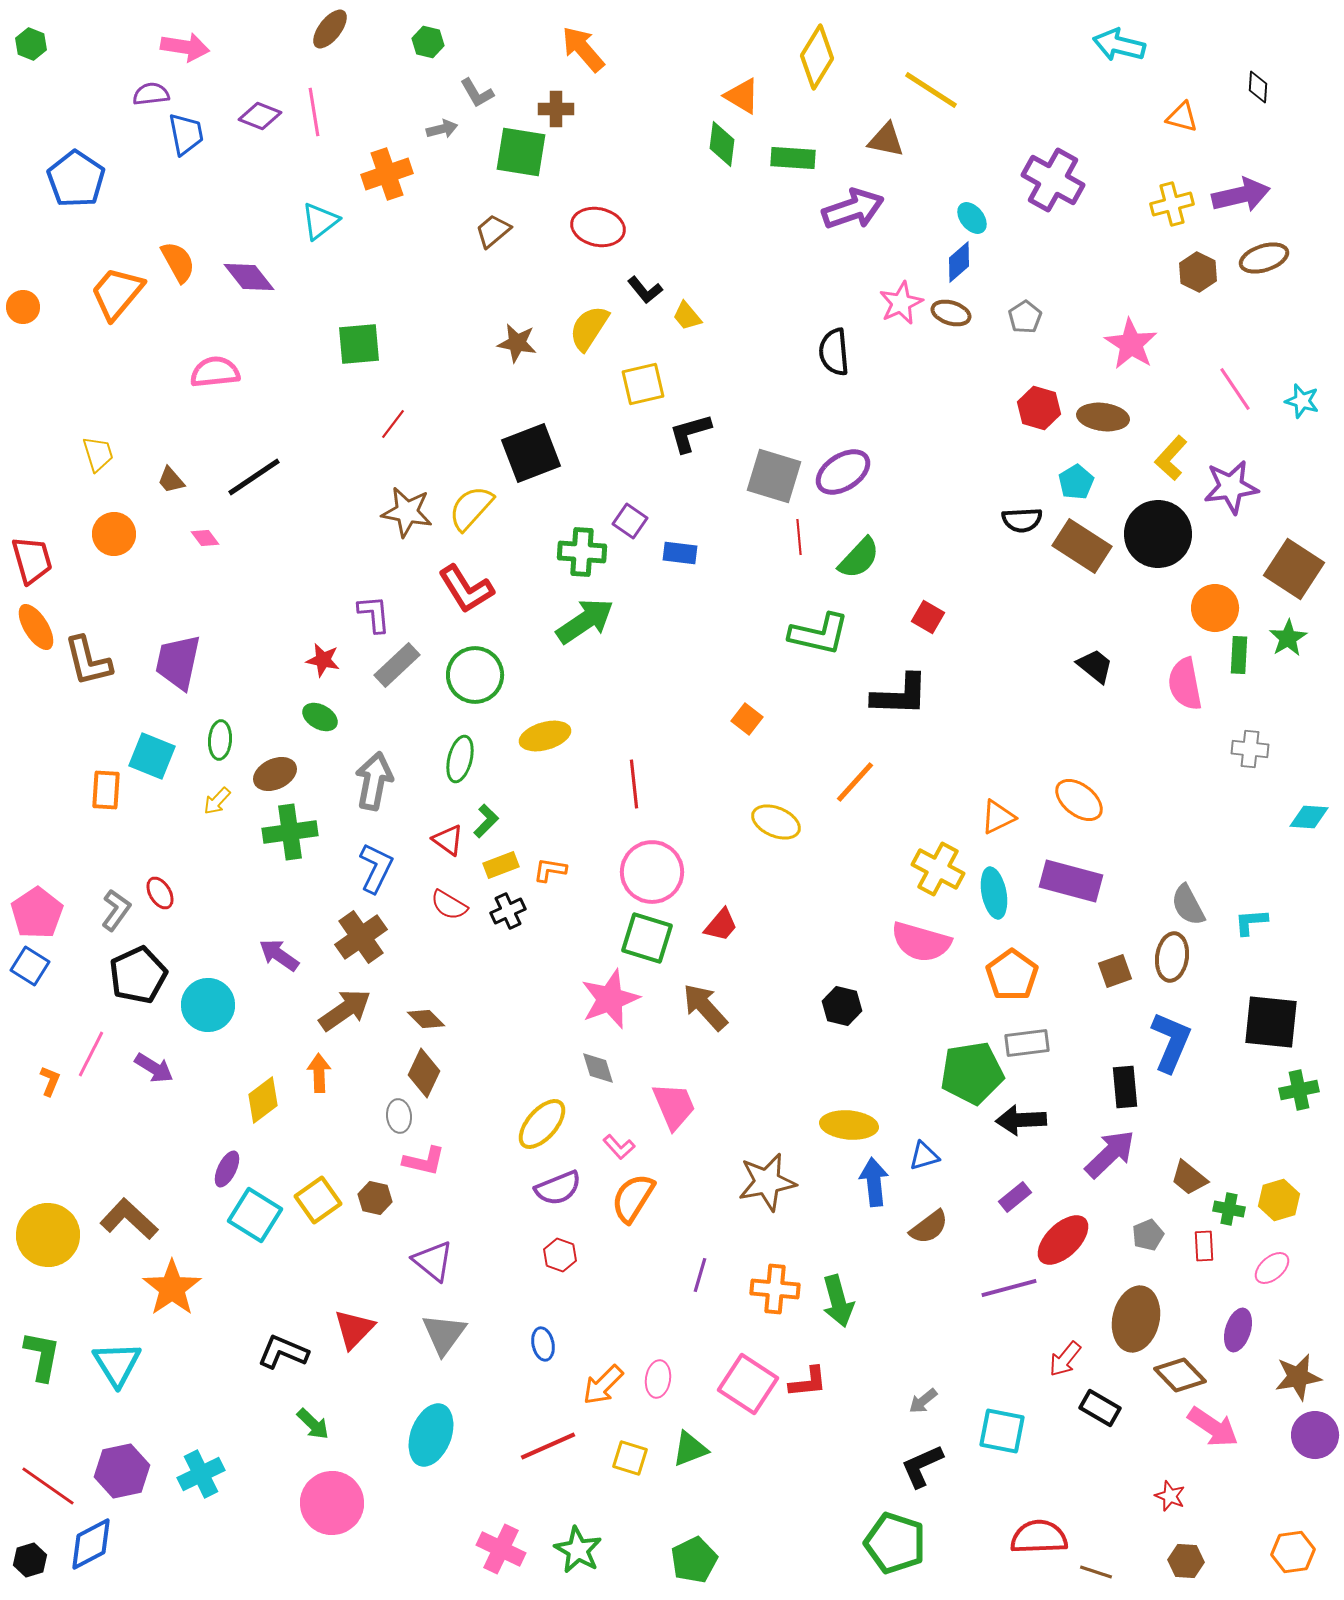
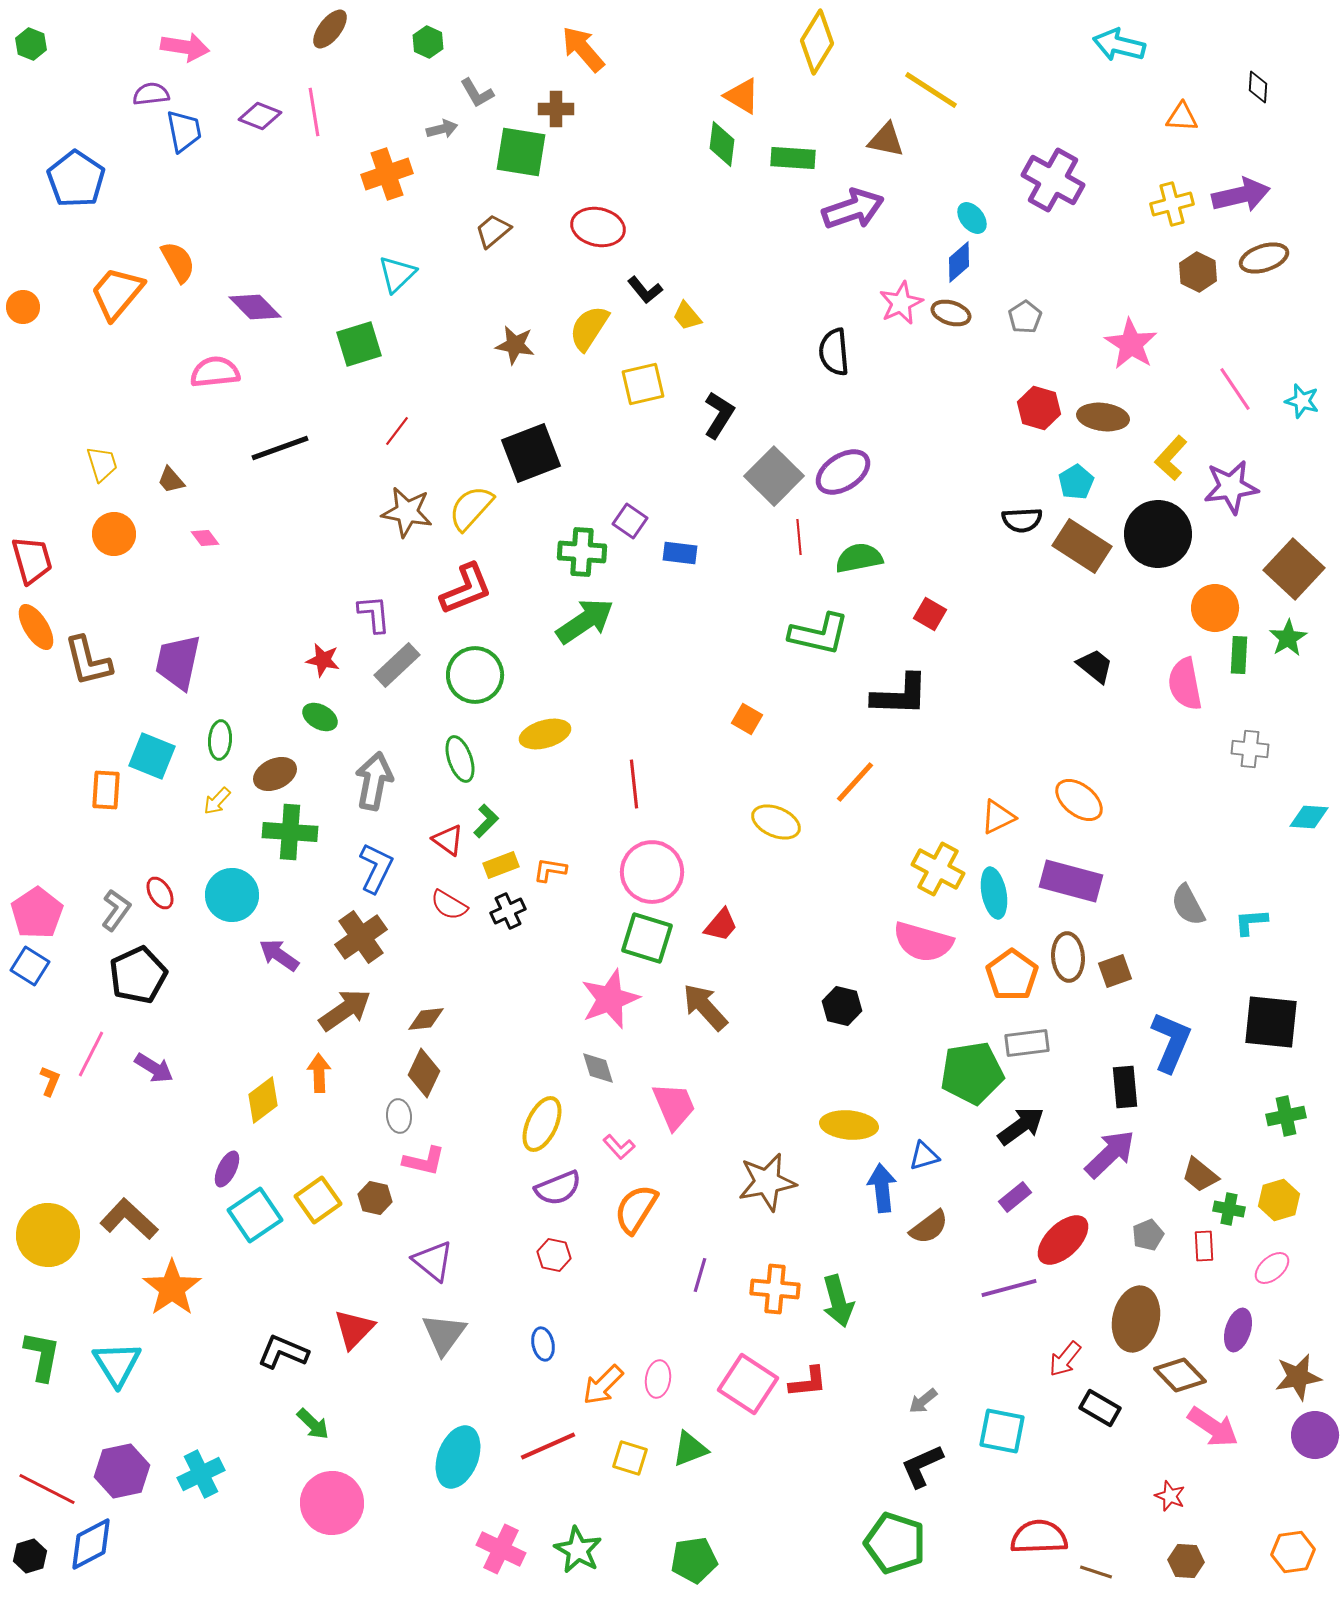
green hexagon at (428, 42): rotated 12 degrees clockwise
yellow diamond at (817, 57): moved 15 px up
orange triangle at (1182, 117): rotated 12 degrees counterclockwise
blue trapezoid at (186, 134): moved 2 px left, 3 px up
cyan triangle at (320, 221): moved 77 px right, 53 px down; rotated 6 degrees counterclockwise
purple diamond at (249, 277): moved 6 px right, 30 px down; rotated 6 degrees counterclockwise
brown star at (517, 343): moved 2 px left, 2 px down
green square at (359, 344): rotated 12 degrees counterclockwise
red line at (393, 424): moved 4 px right, 7 px down
black L-shape at (690, 433): moved 29 px right, 18 px up; rotated 138 degrees clockwise
yellow trapezoid at (98, 454): moved 4 px right, 10 px down
gray square at (774, 476): rotated 28 degrees clockwise
black line at (254, 477): moved 26 px right, 29 px up; rotated 14 degrees clockwise
green semicircle at (859, 558): rotated 144 degrees counterclockwise
brown square at (1294, 569): rotated 10 degrees clockwise
red L-shape at (466, 589): rotated 80 degrees counterclockwise
red square at (928, 617): moved 2 px right, 3 px up
orange square at (747, 719): rotated 8 degrees counterclockwise
yellow ellipse at (545, 736): moved 2 px up
green ellipse at (460, 759): rotated 33 degrees counterclockwise
green cross at (290, 832): rotated 12 degrees clockwise
pink semicircle at (921, 942): moved 2 px right
brown ellipse at (1172, 957): moved 104 px left; rotated 12 degrees counterclockwise
cyan circle at (208, 1005): moved 24 px right, 110 px up
brown diamond at (426, 1019): rotated 51 degrees counterclockwise
green cross at (1299, 1090): moved 13 px left, 26 px down
black arrow at (1021, 1120): moved 6 px down; rotated 147 degrees clockwise
yellow ellipse at (542, 1124): rotated 16 degrees counterclockwise
brown trapezoid at (1189, 1178): moved 11 px right, 3 px up
blue arrow at (874, 1182): moved 8 px right, 6 px down
orange semicircle at (633, 1198): moved 3 px right, 11 px down
cyan square at (255, 1215): rotated 24 degrees clockwise
red hexagon at (560, 1255): moved 6 px left; rotated 8 degrees counterclockwise
cyan ellipse at (431, 1435): moved 27 px right, 22 px down
red line at (48, 1486): moved 1 px left, 3 px down; rotated 8 degrees counterclockwise
black hexagon at (30, 1560): moved 4 px up
green pentagon at (694, 1560): rotated 18 degrees clockwise
